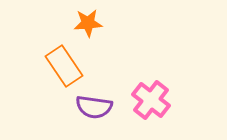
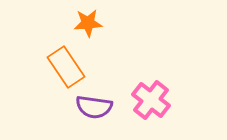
orange rectangle: moved 2 px right, 1 px down
